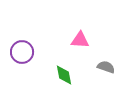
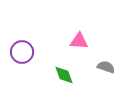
pink triangle: moved 1 px left, 1 px down
green diamond: rotated 10 degrees counterclockwise
